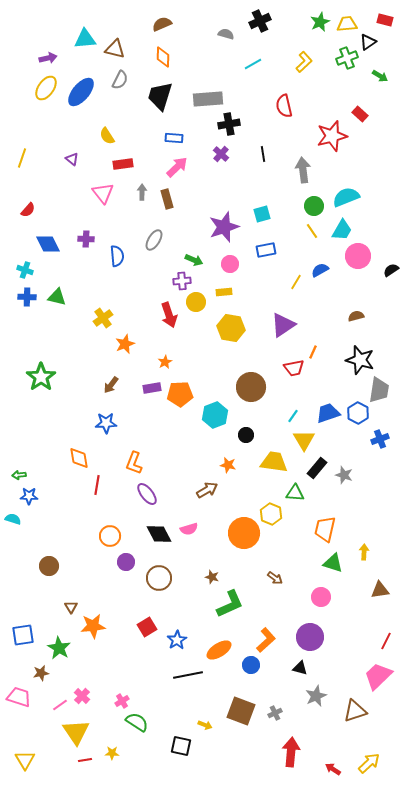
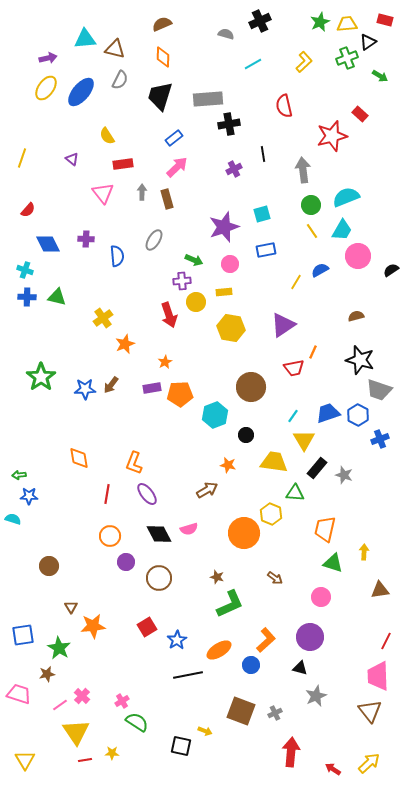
blue rectangle at (174, 138): rotated 42 degrees counterclockwise
purple cross at (221, 154): moved 13 px right, 15 px down; rotated 21 degrees clockwise
green circle at (314, 206): moved 3 px left, 1 px up
gray trapezoid at (379, 390): rotated 100 degrees clockwise
blue hexagon at (358, 413): moved 2 px down
blue star at (106, 423): moved 21 px left, 34 px up
red line at (97, 485): moved 10 px right, 9 px down
brown star at (212, 577): moved 5 px right
brown star at (41, 673): moved 6 px right, 1 px down
pink trapezoid at (378, 676): rotated 48 degrees counterclockwise
pink trapezoid at (19, 697): moved 3 px up
brown triangle at (355, 711): moved 15 px right; rotated 50 degrees counterclockwise
yellow arrow at (205, 725): moved 6 px down
